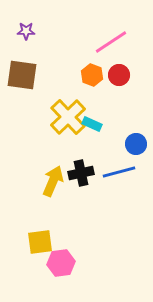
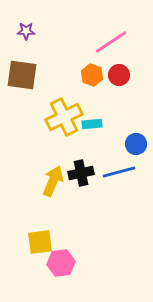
yellow cross: moved 4 px left; rotated 18 degrees clockwise
cyan rectangle: rotated 30 degrees counterclockwise
